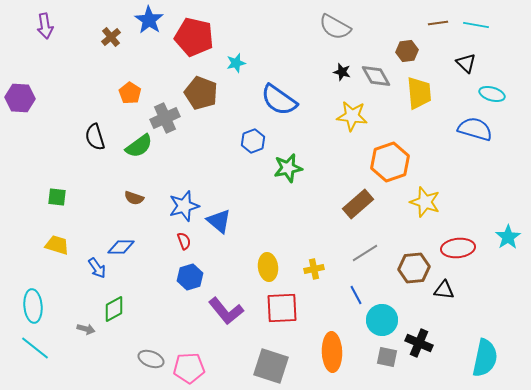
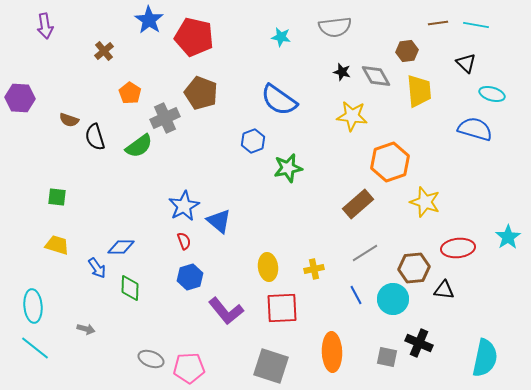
gray semicircle at (335, 27): rotated 36 degrees counterclockwise
brown cross at (111, 37): moved 7 px left, 14 px down
cyan star at (236, 63): moved 45 px right, 26 px up; rotated 24 degrees clockwise
yellow trapezoid at (419, 93): moved 2 px up
brown semicircle at (134, 198): moved 65 px left, 78 px up
blue star at (184, 206): rotated 12 degrees counterclockwise
green diamond at (114, 309): moved 16 px right, 21 px up; rotated 60 degrees counterclockwise
cyan circle at (382, 320): moved 11 px right, 21 px up
